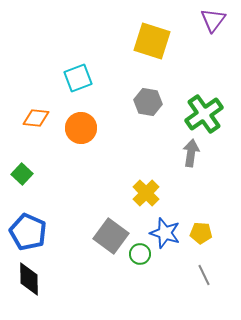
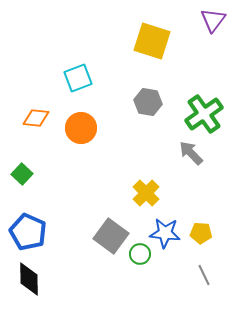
gray arrow: rotated 52 degrees counterclockwise
blue star: rotated 12 degrees counterclockwise
